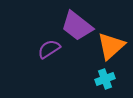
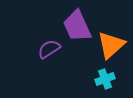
purple trapezoid: rotated 28 degrees clockwise
orange triangle: moved 1 px up
